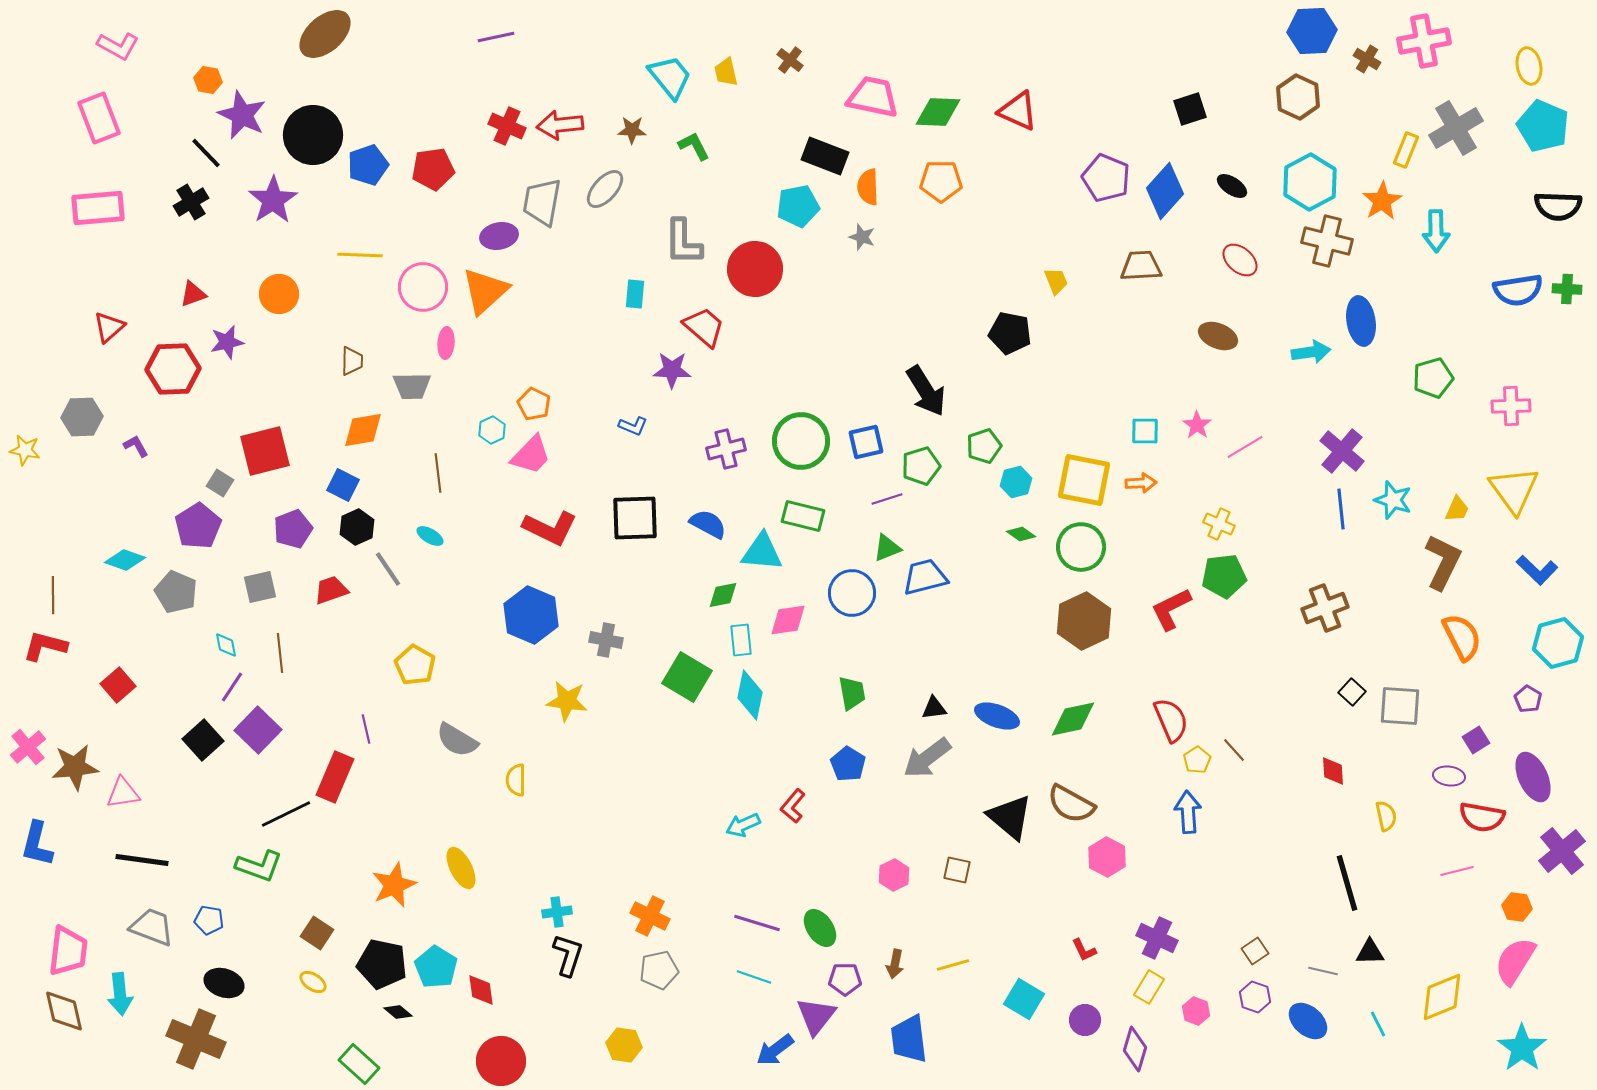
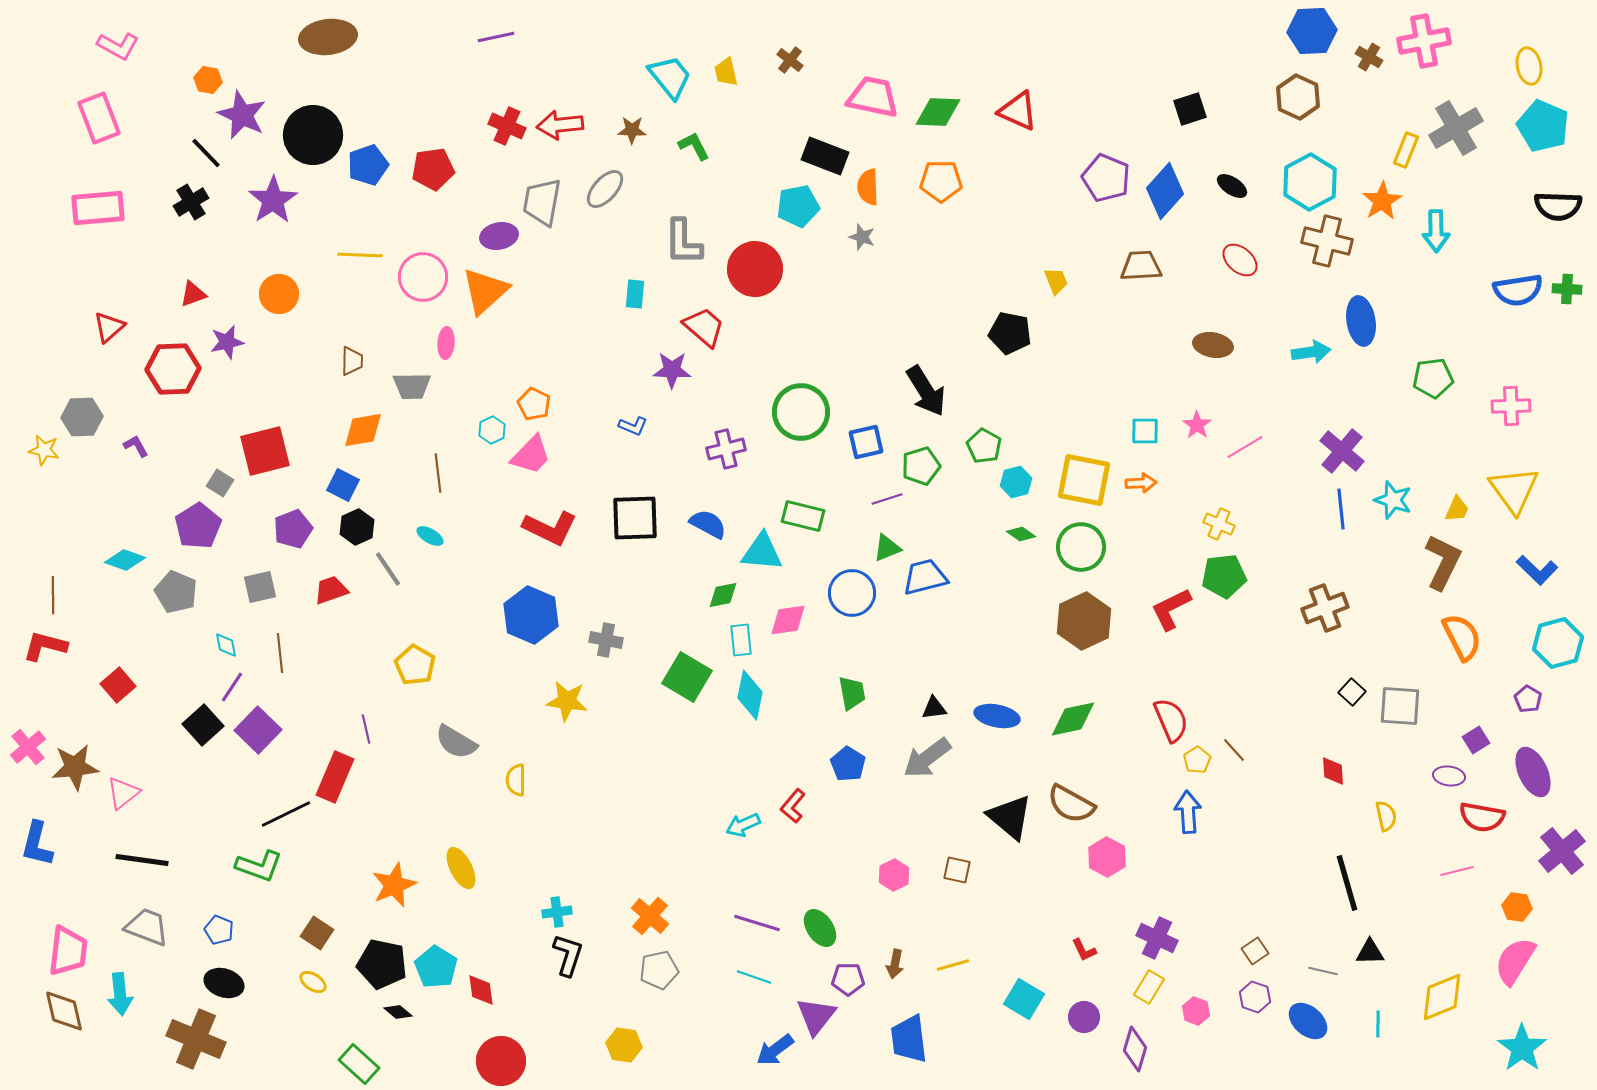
brown ellipse at (325, 34): moved 3 px right, 3 px down; rotated 34 degrees clockwise
brown cross at (1367, 59): moved 2 px right, 2 px up
pink circle at (423, 287): moved 10 px up
brown ellipse at (1218, 336): moved 5 px left, 9 px down; rotated 12 degrees counterclockwise
green pentagon at (1433, 378): rotated 9 degrees clockwise
green circle at (801, 441): moved 29 px up
green pentagon at (984, 446): rotated 24 degrees counterclockwise
yellow star at (25, 450): moved 19 px right
blue ellipse at (997, 716): rotated 9 degrees counterclockwise
black square at (203, 740): moved 15 px up
gray semicircle at (457, 740): moved 1 px left, 2 px down
purple ellipse at (1533, 777): moved 5 px up
pink triangle at (123, 793): rotated 30 degrees counterclockwise
orange cross at (650, 916): rotated 15 degrees clockwise
blue pentagon at (209, 920): moved 10 px right, 10 px down; rotated 12 degrees clockwise
gray trapezoid at (152, 927): moved 5 px left
purple pentagon at (845, 979): moved 3 px right
purple circle at (1085, 1020): moved 1 px left, 3 px up
cyan line at (1378, 1024): rotated 28 degrees clockwise
